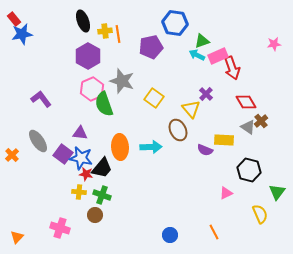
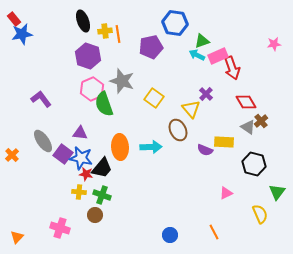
purple hexagon at (88, 56): rotated 10 degrees counterclockwise
yellow rectangle at (224, 140): moved 2 px down
gray ellipse at (38, 141): moved 5 px right
black hexagon at (249, 170): moved 5 px right, 6 px up
